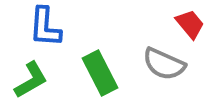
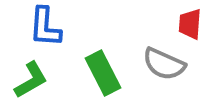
red trapezoid: rotated 136 degrees counterclockwise
green rectangle: moved 3 px right
